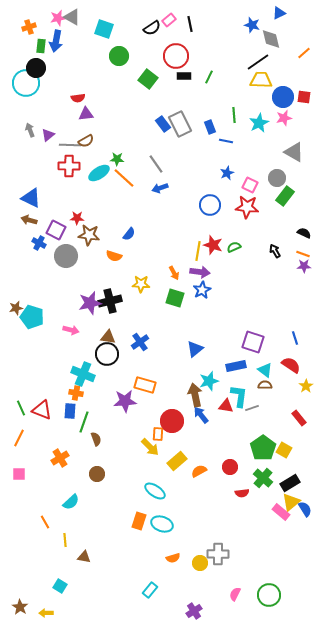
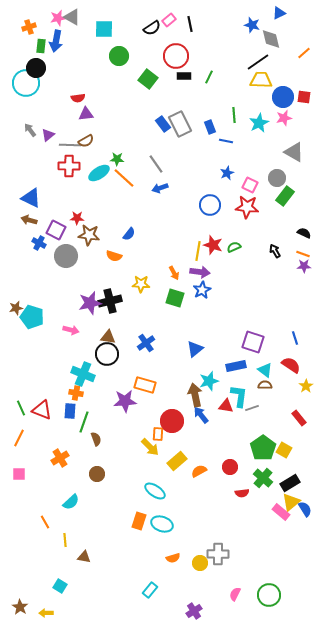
cyan square at (104, 29): rotated 18 degrees counterclockwise
gray arrow at (30, 130): rotated 16 degrees counterclockwise
blue cross at (140, 342): moved 6 px right, 1 px down
